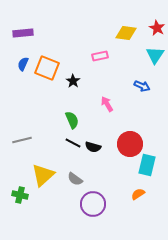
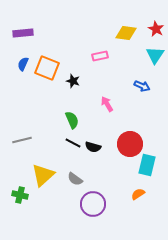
red star: moved 1 px left, 1 px down
black star: rotated 16 degrees counterclockwise
